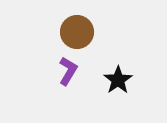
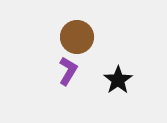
brown circle: moved 5 px down
